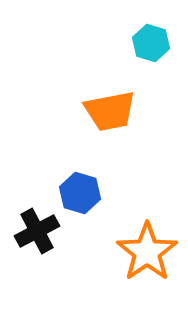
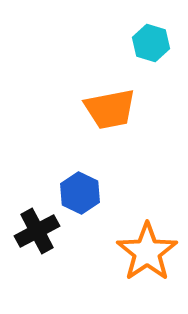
orange trapezoid: moved 2 px up
blue hexagon: rotated 9 degrees clockwise
